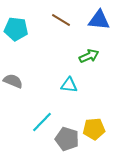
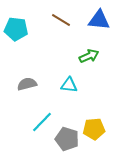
gray semicircle: moved 14 px right, 3 px down; rotated 36 degrees counterclockwise
